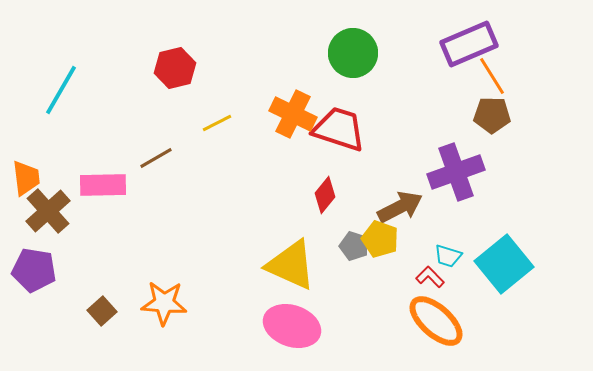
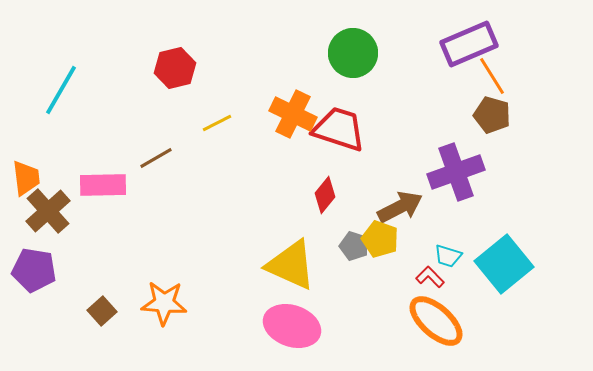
brown pentagon: rotated 15 degrees clockwise
